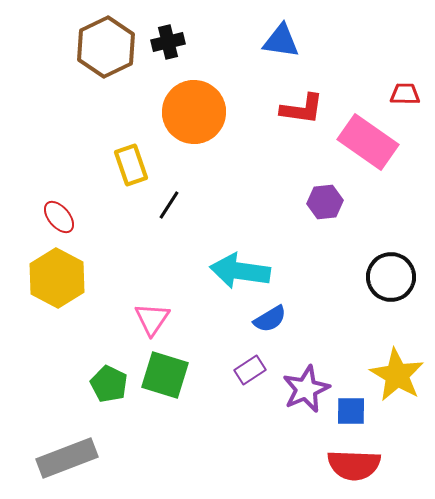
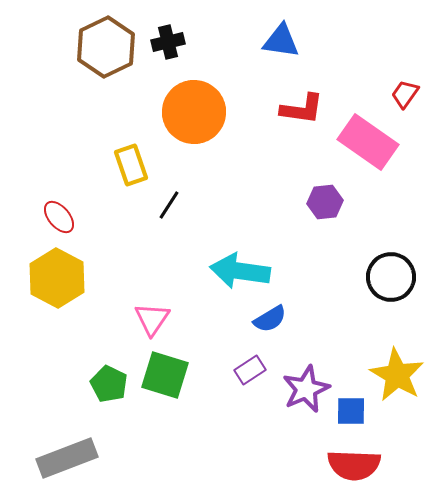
red trapezoid: rotated 56 degrees counterclockwise
